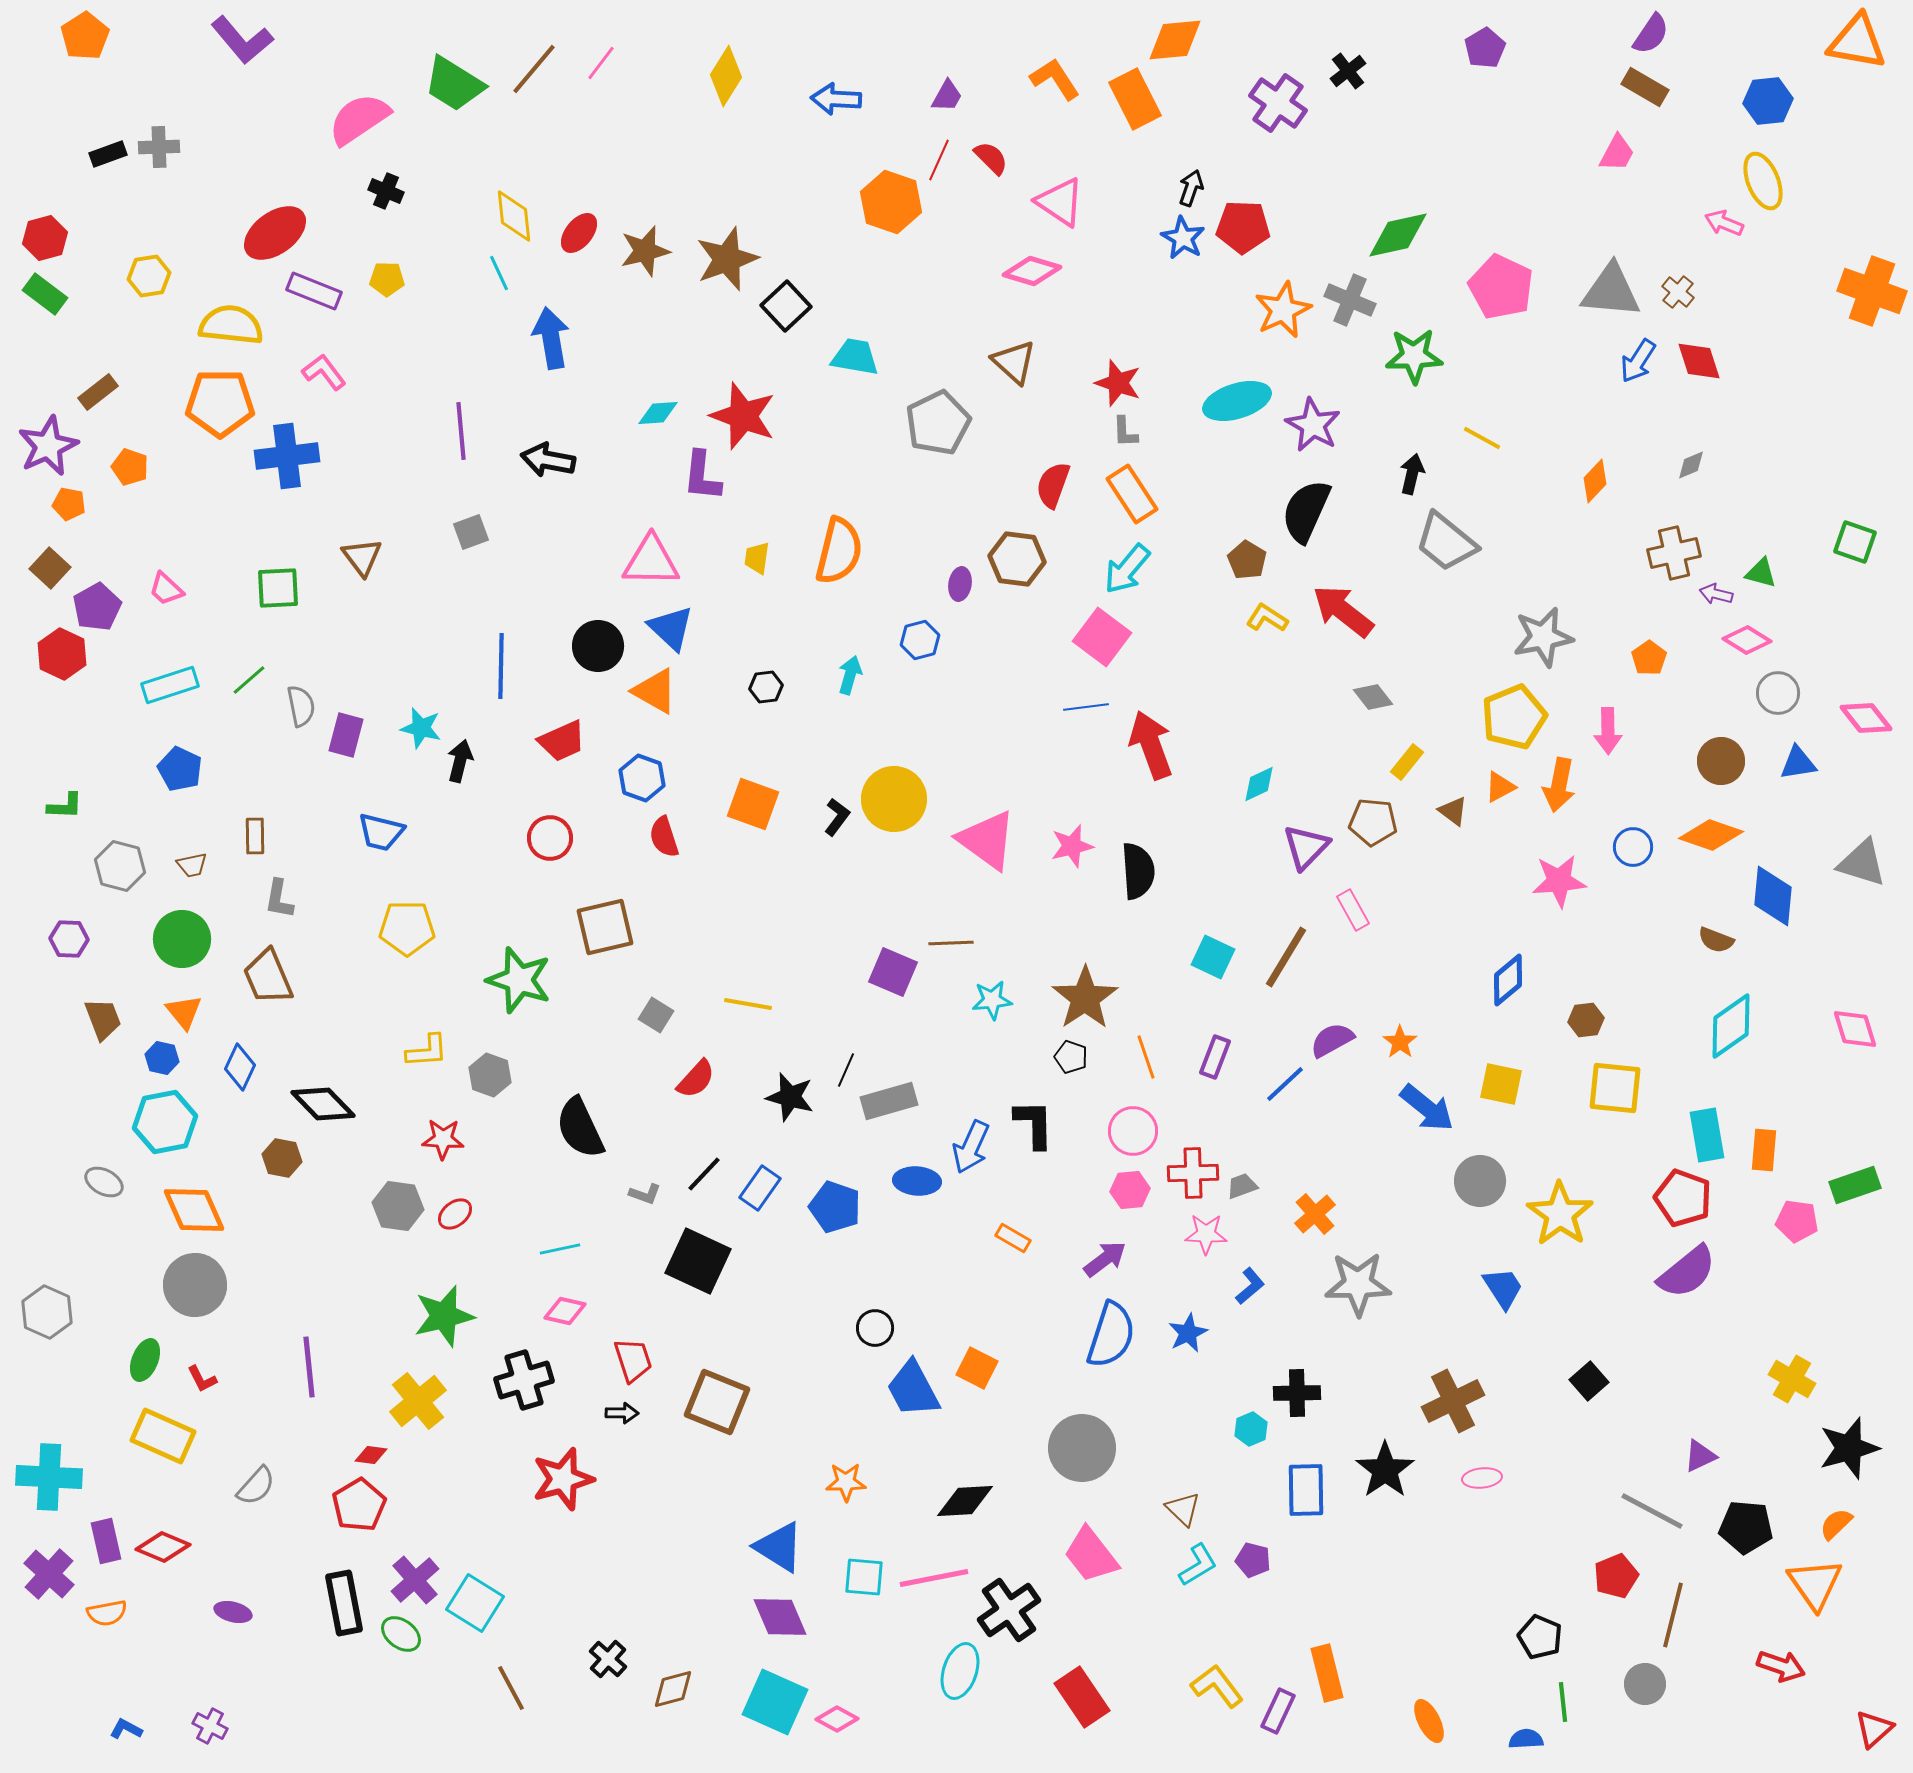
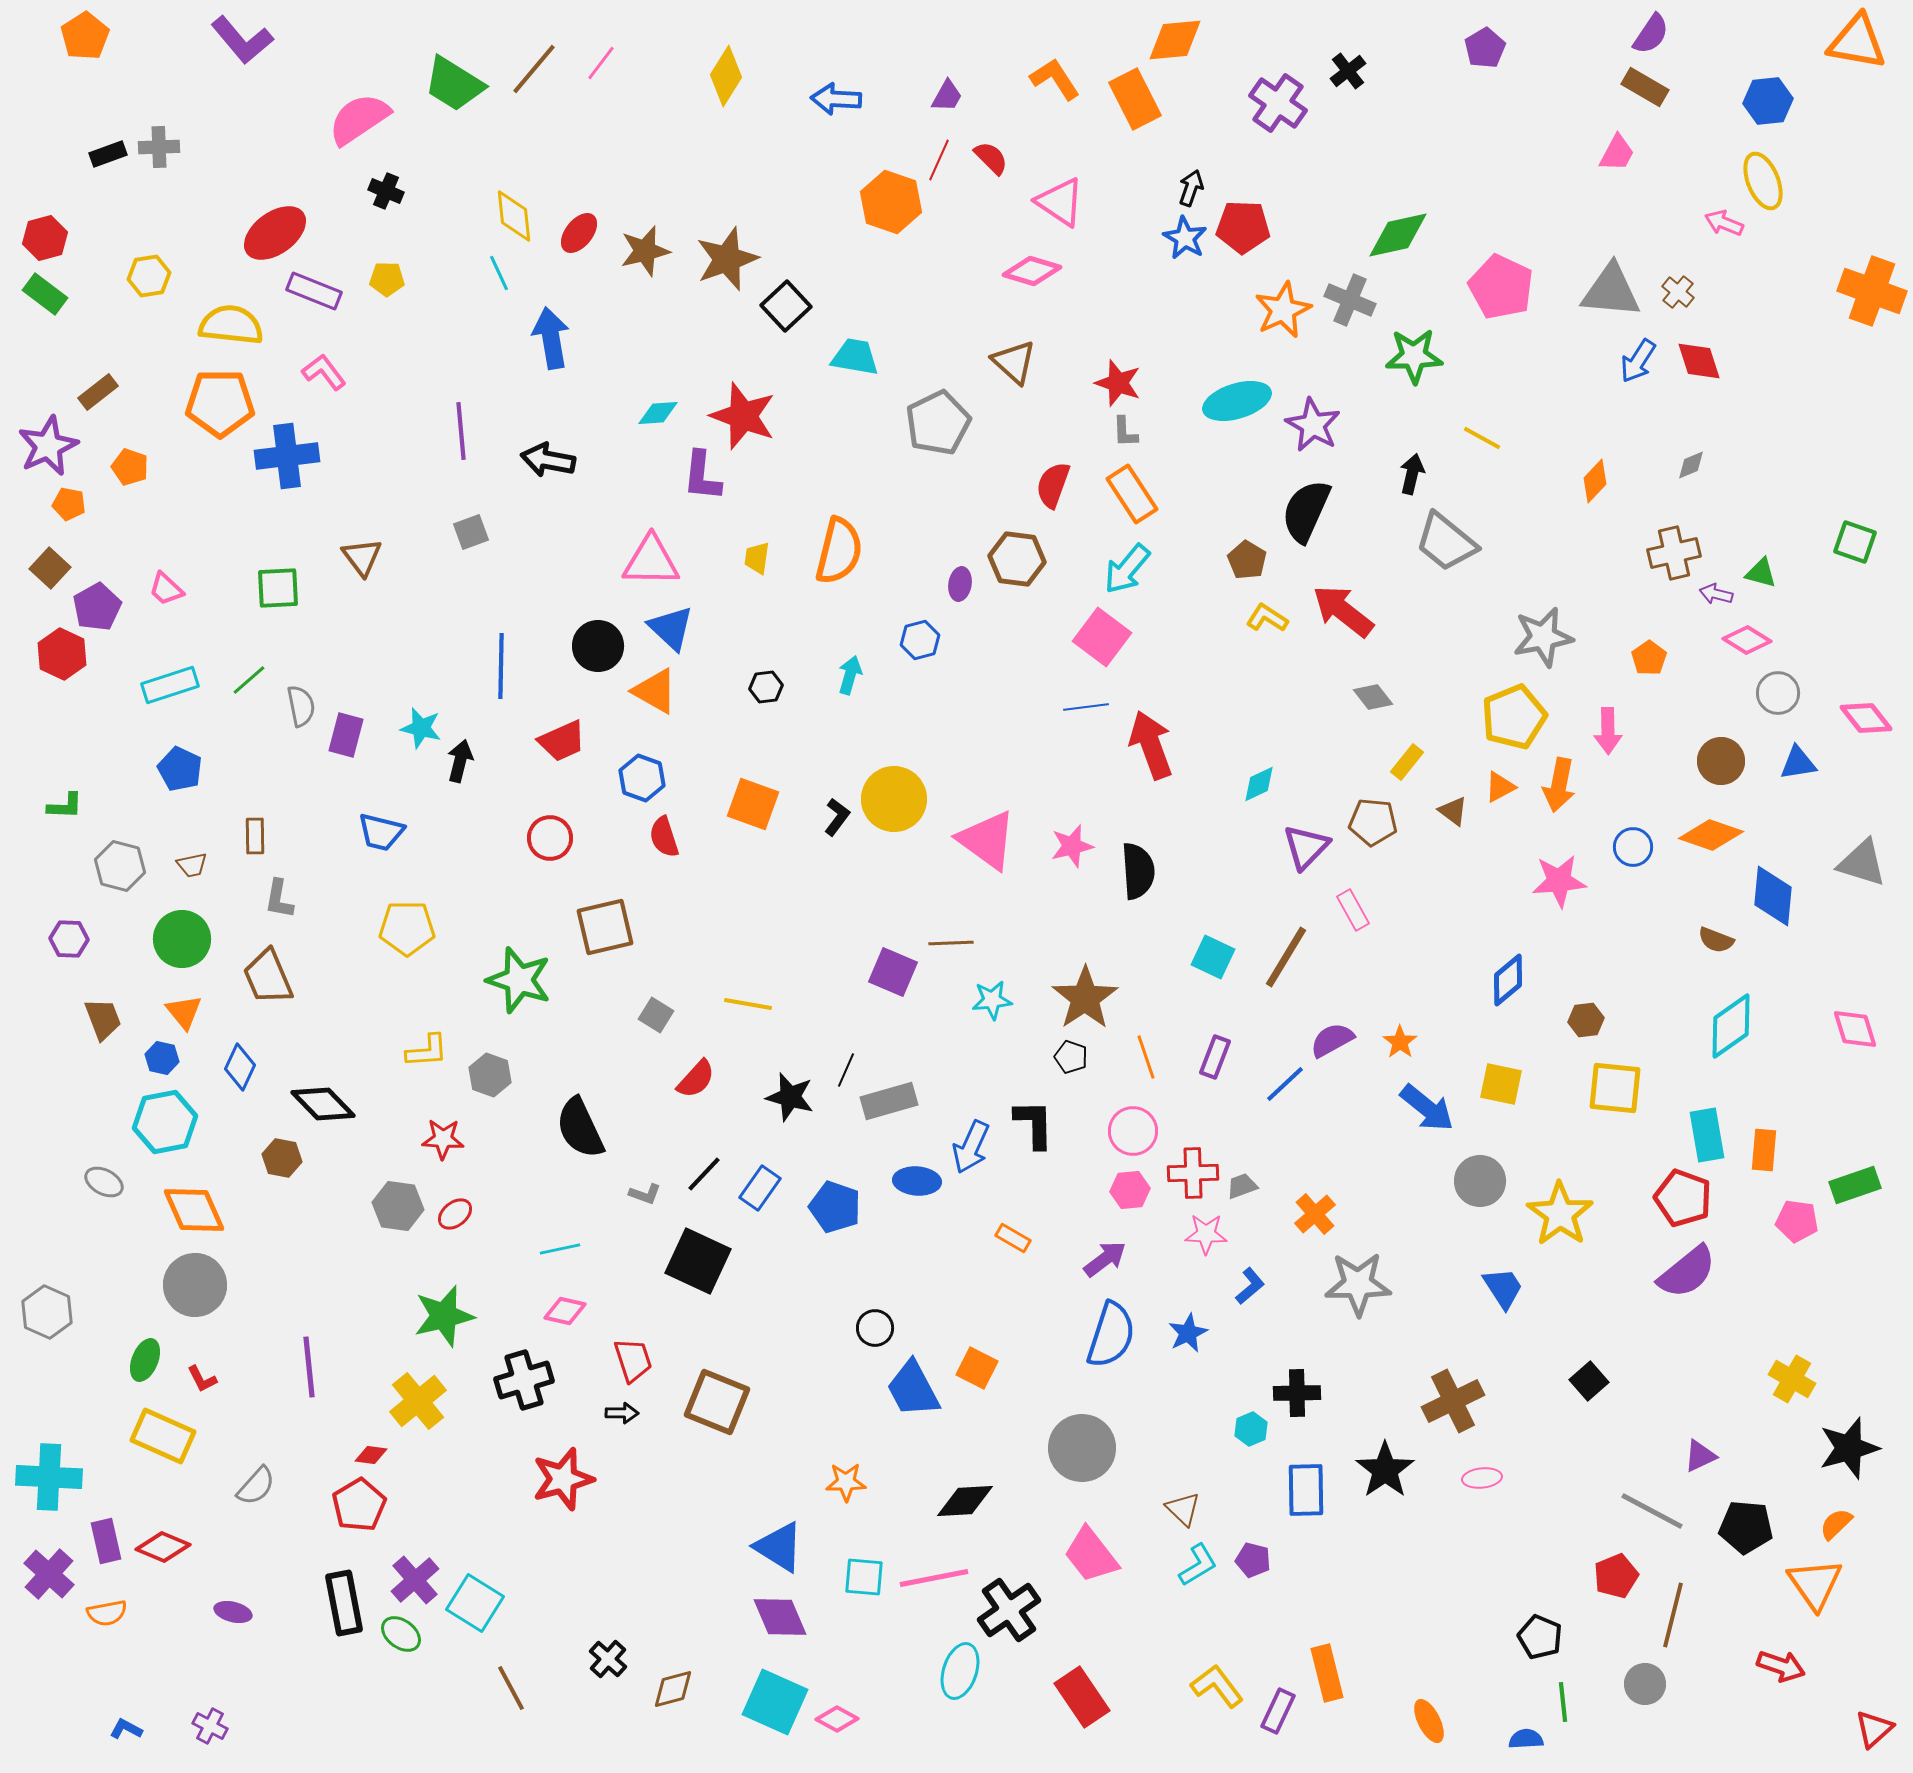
blue star at (1183, 238): moved 2 px right
